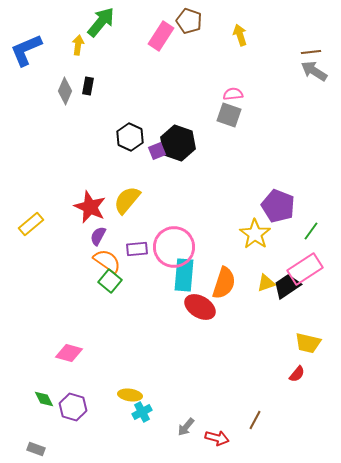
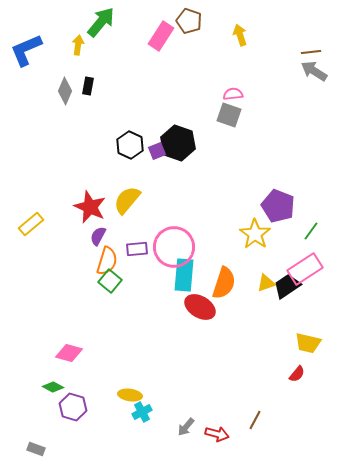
black hexagon at (130, 137): moved 8 px down
orange semicircle at (107, 261): rotated 72 degrees clockwise
green diamond at (44, 399): moved 9 px right, 12 px up; rotated 35 degrees counterclockwise
red arrow at (217, 438): moved 4 px up
